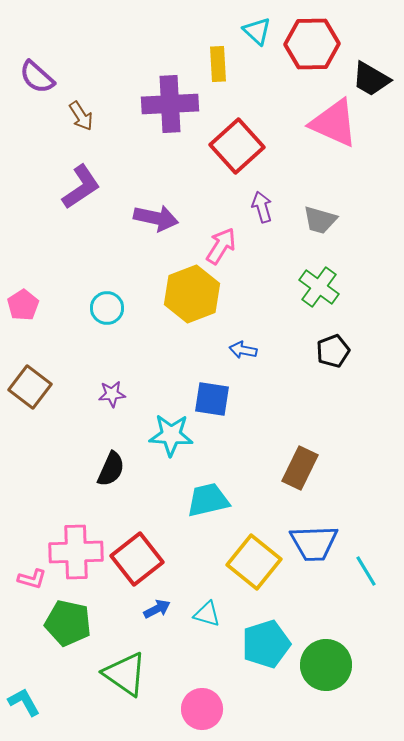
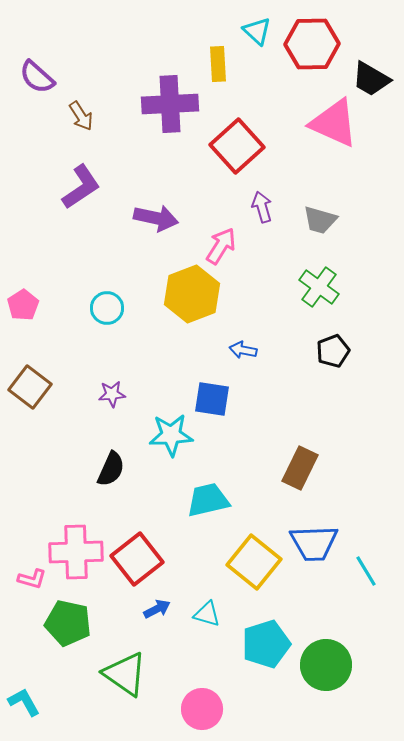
cyan star at (171, 435): rotated 6 degrees counterclockwise
